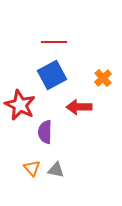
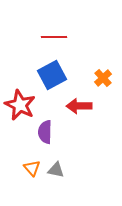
red line: moved 5 px up
red arrow: moved 1 px up
